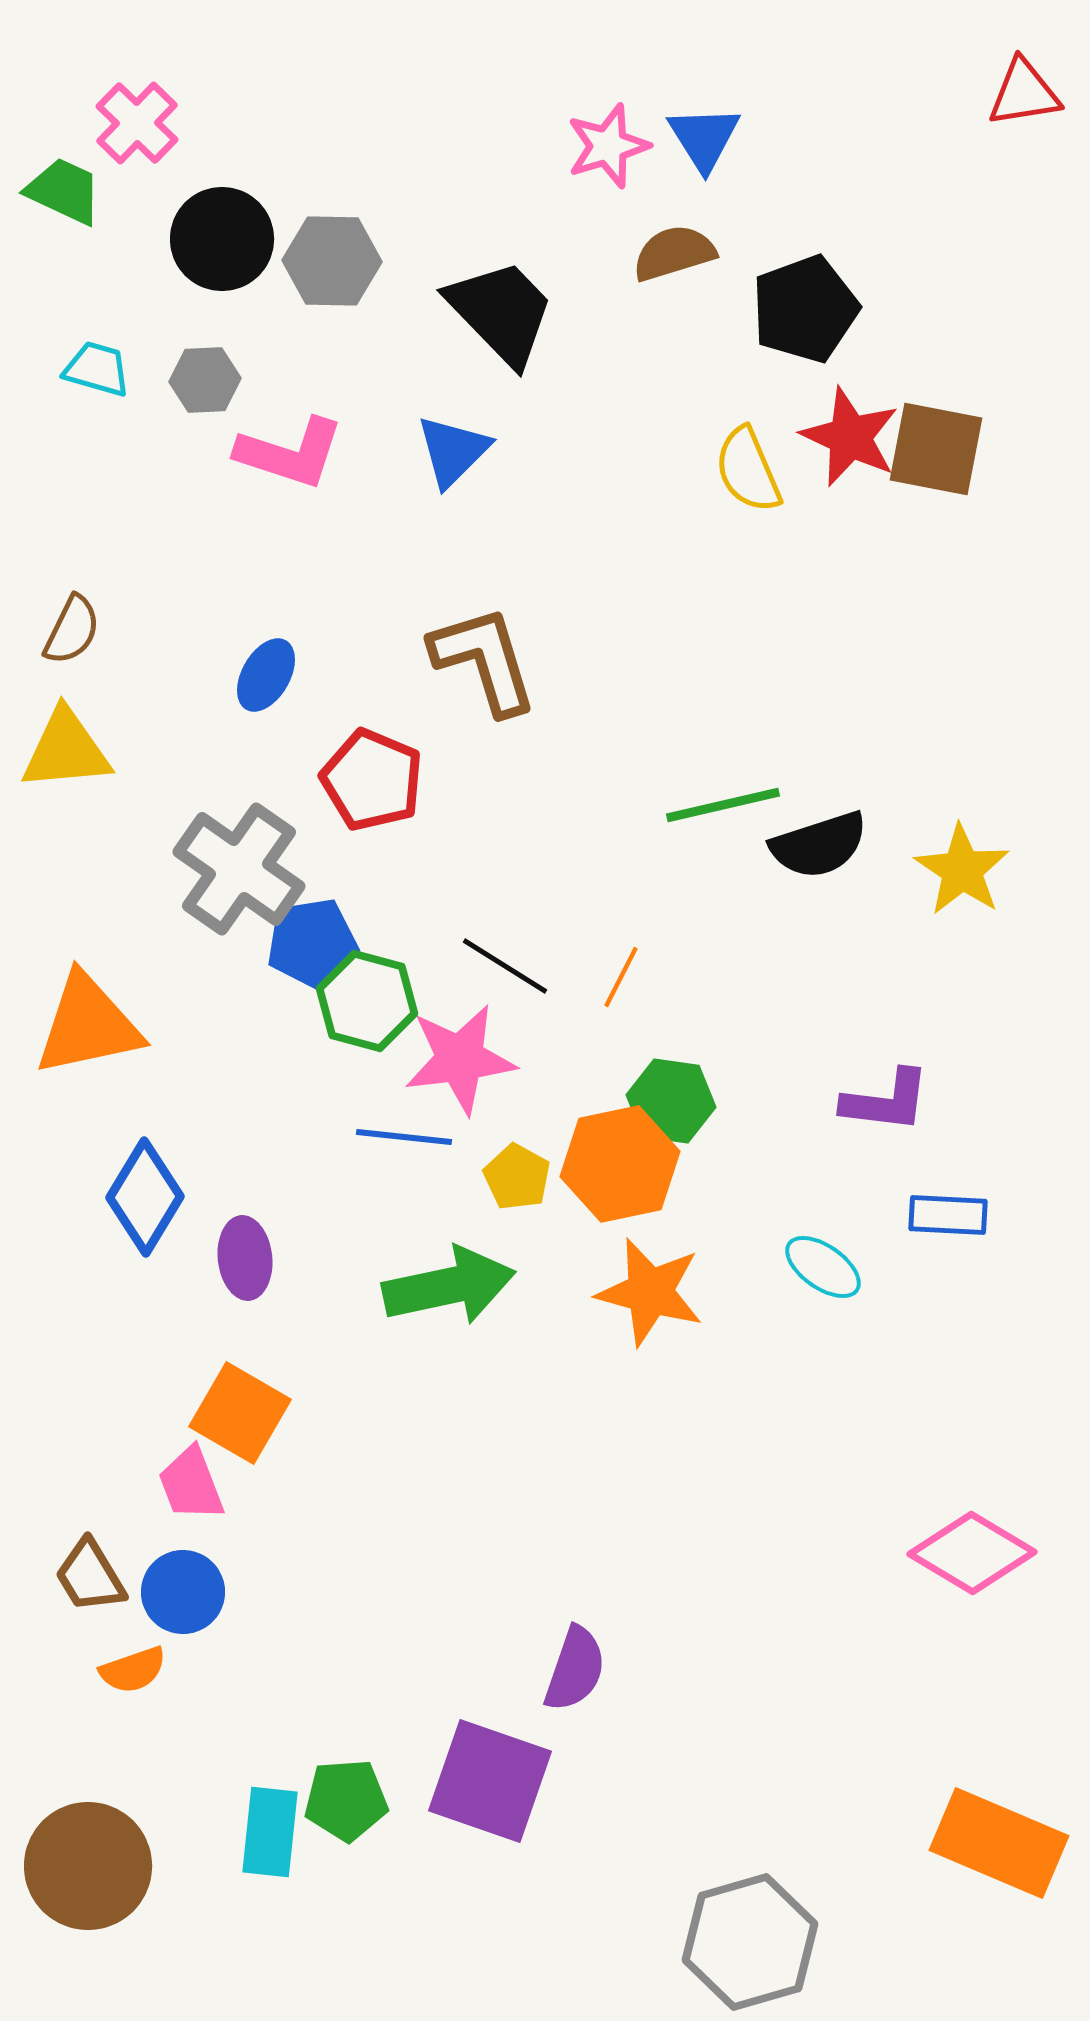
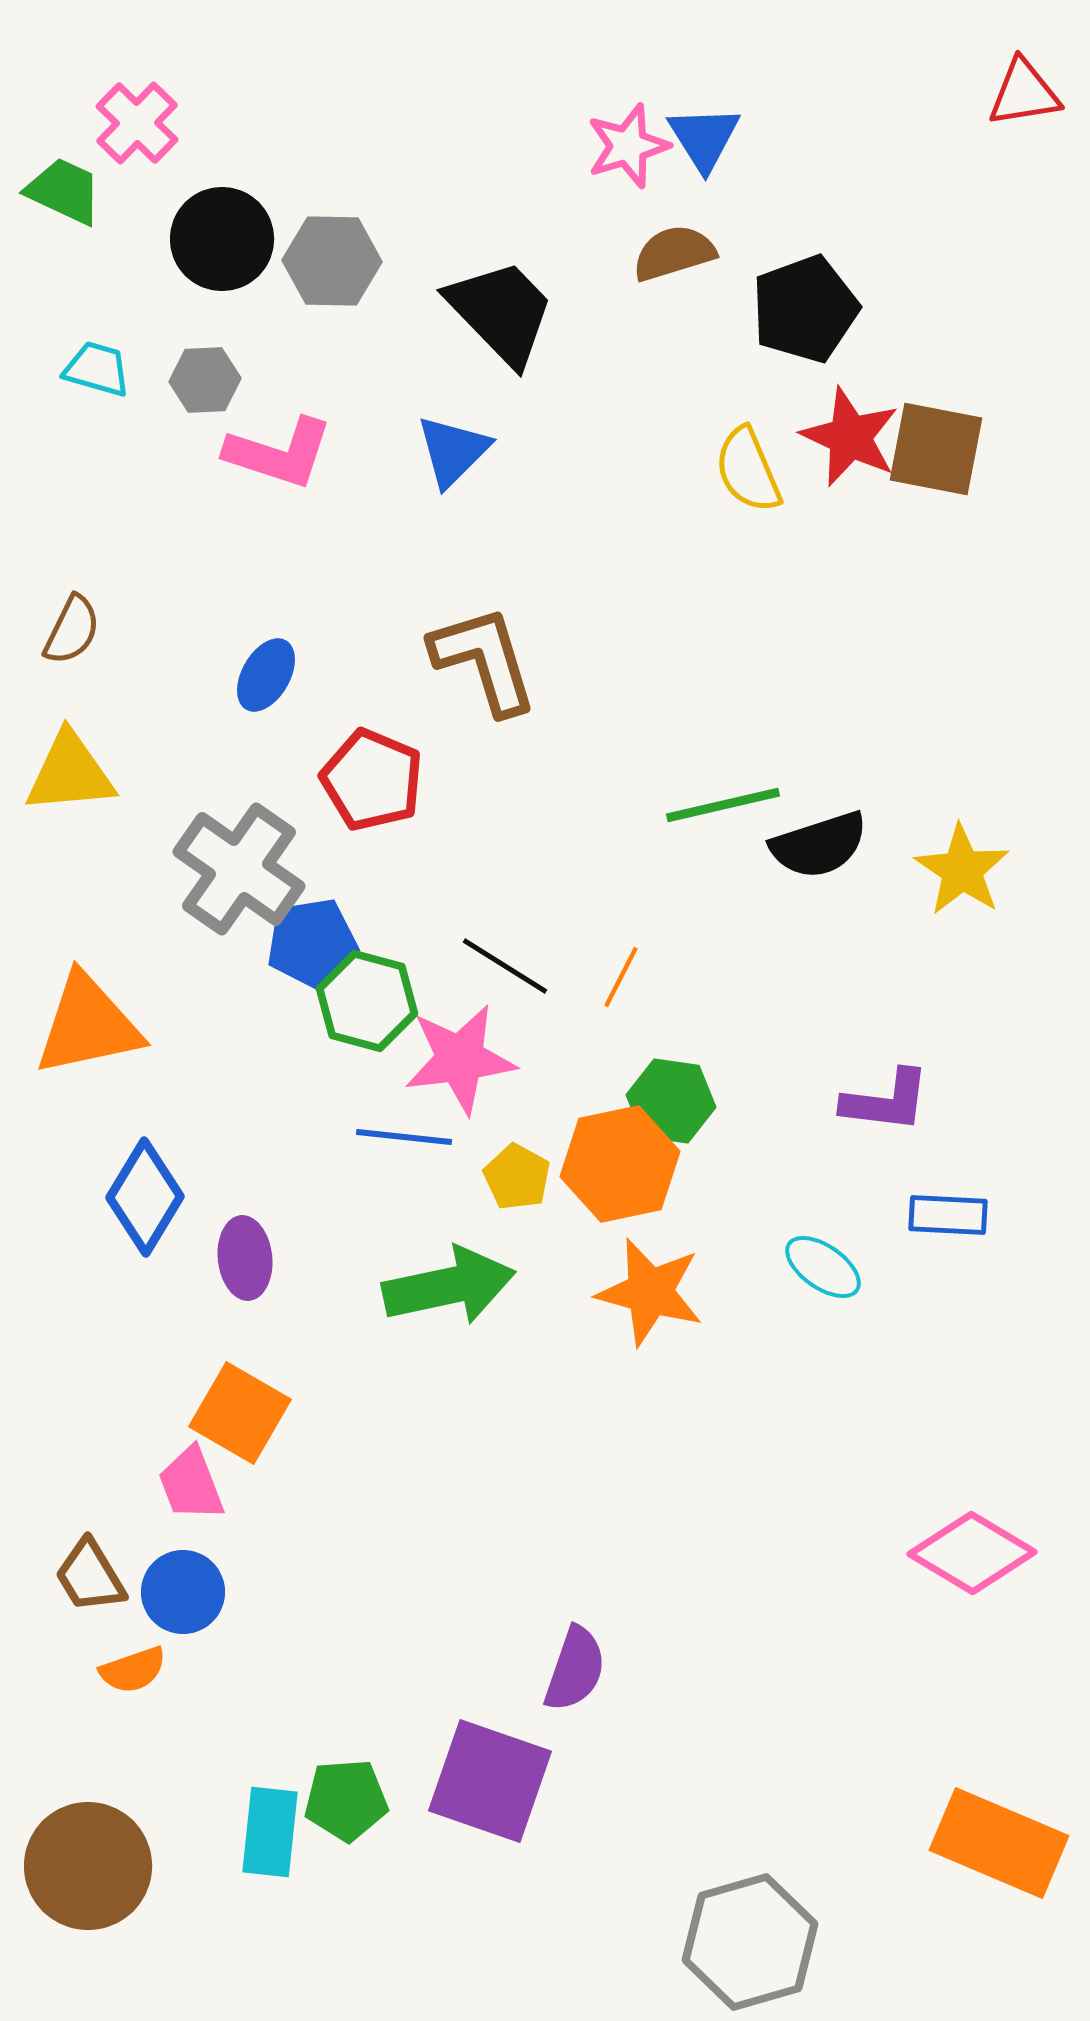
pink star at (608, 146): moved 20 px right
pink L-shape at (290, 453): moved 11 px left
yellow triangle at (66, 750): moved 4 px right, 23 px down
